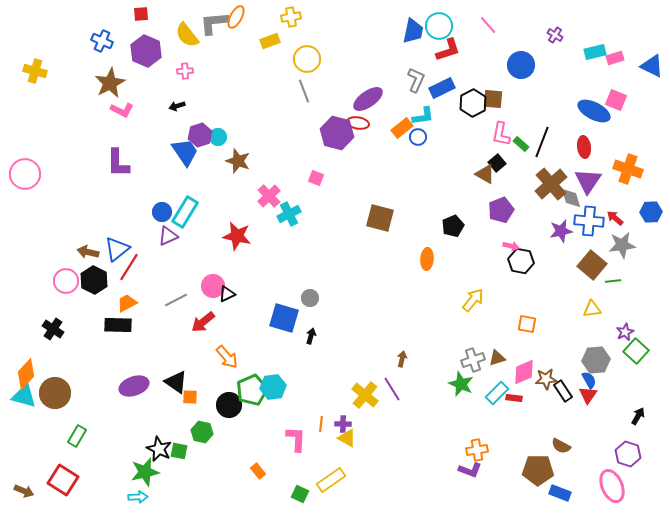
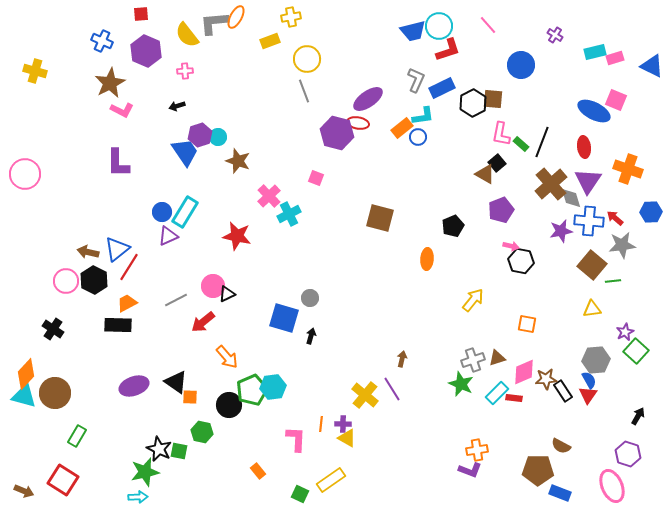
blue trapezoid at (413, 31): rotated 64 degrees clockwise
